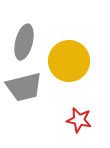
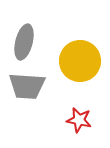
yellow circle: moved 11 px right
gray trapezoid: moved 3 px right, 1 px up; rotated 18 degrees clockwise
